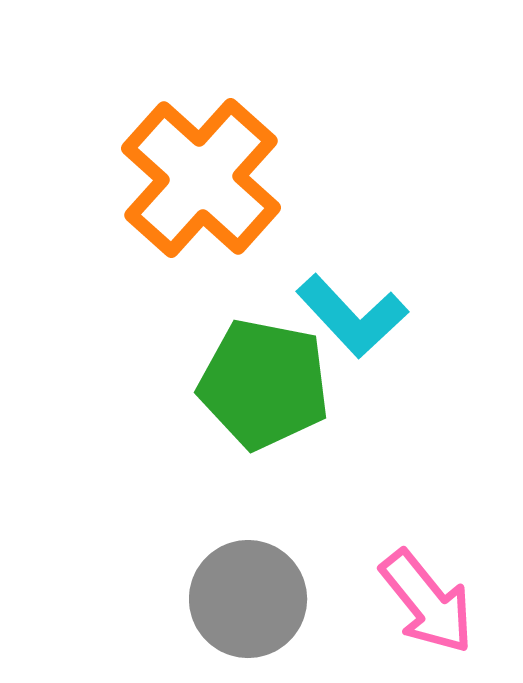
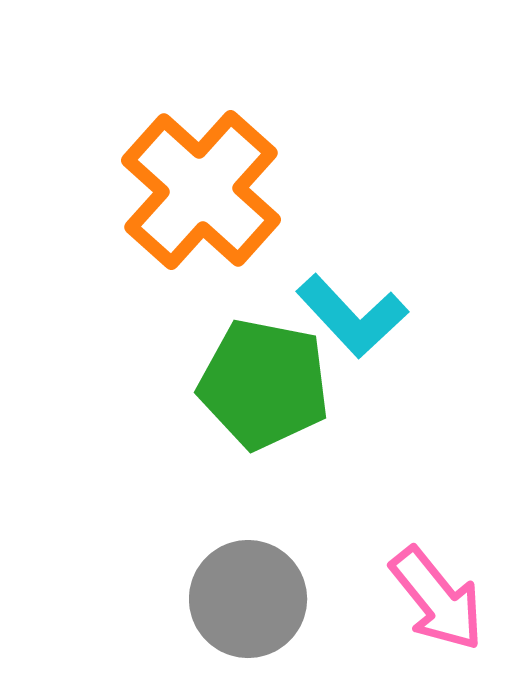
orange cross: moved 12 px down
pink arrow: moved 10 px right, 3 px up
